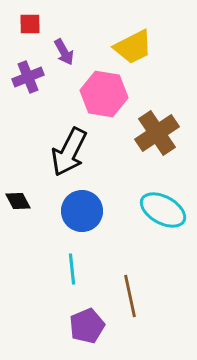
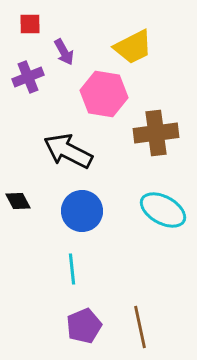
brown cross: moved 1 px left; rotated 27 degrees clockwise
black arrow: moved 1 px left, 1 px up; rotated 90 degrees clockwise
brown line: moved 10 px right, 31 px down
purple pentagon: moved 3 px left
